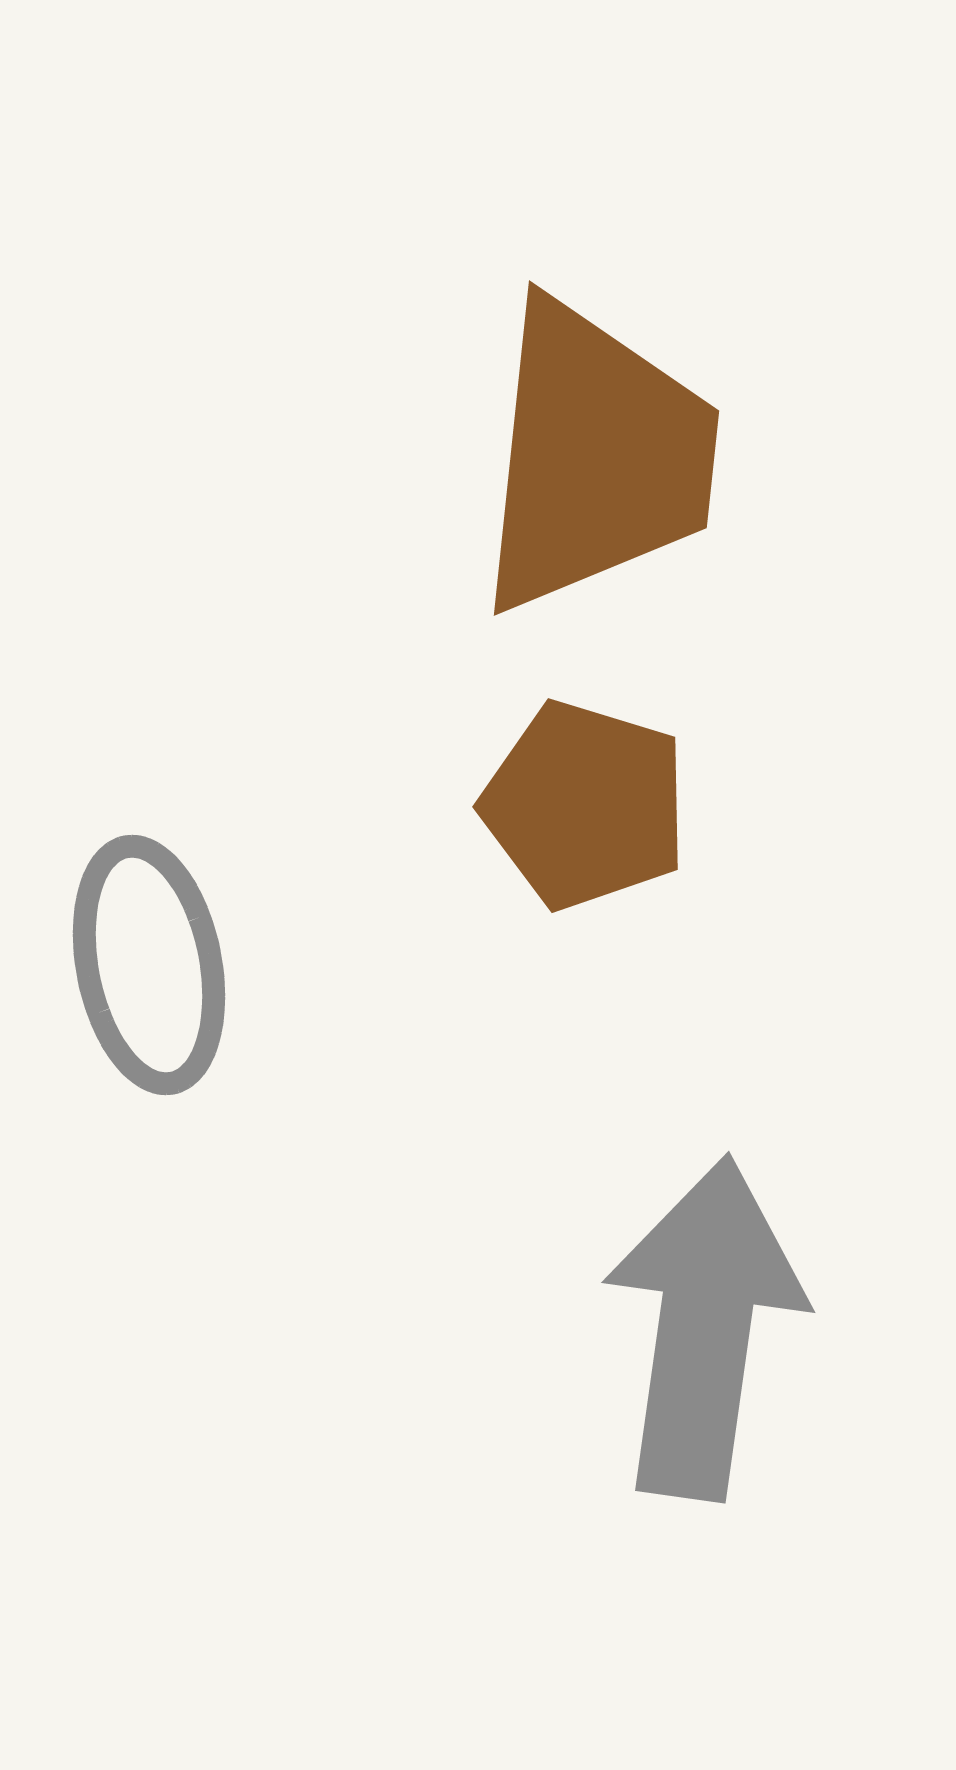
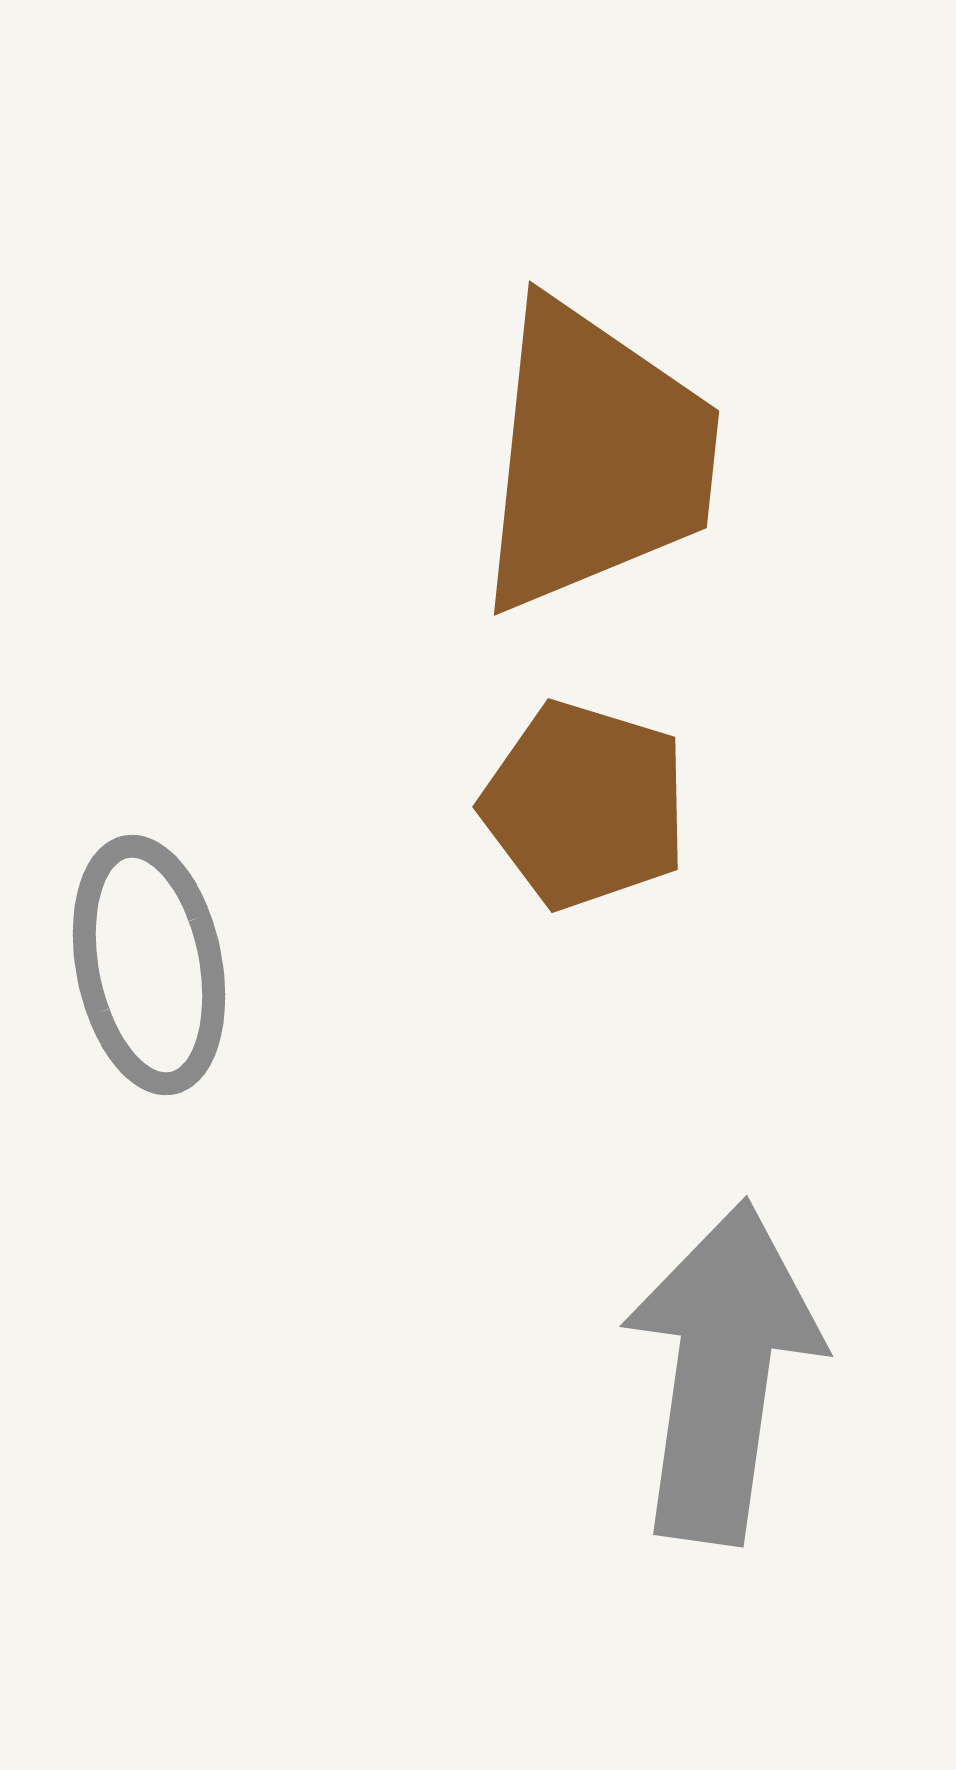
gray arrow: moved 18 px right, 44 px down
